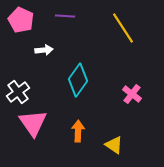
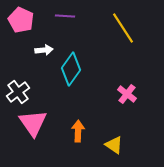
cyan diamond: moved 7 px left, 11 px up
pink cross: moved 5 px left
